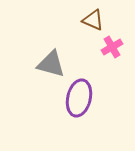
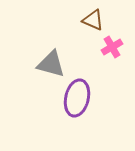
purple ellipse: moved 2 px left
